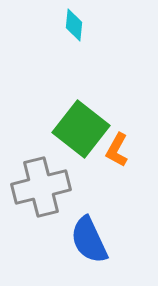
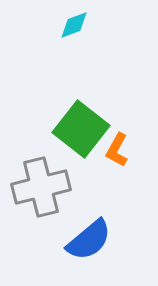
cyan diamond: rotated 64 degrees clockwise
blue semicircle: rotated 105 degrees counterclockwise
